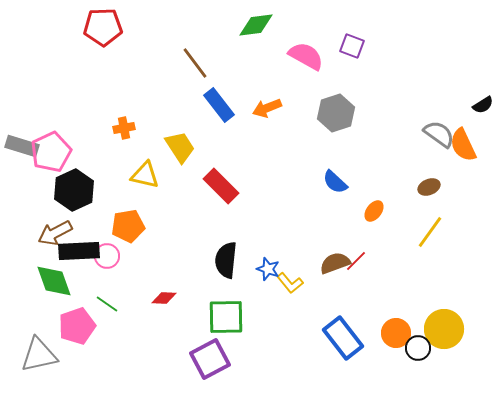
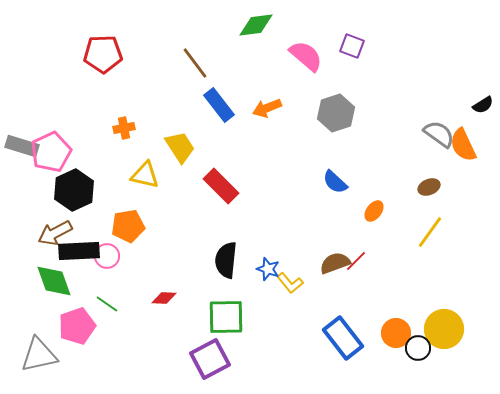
red pentagon at (103, 27): moved 27 px down
pink semicircle at (306, 56): rotated 12 degrees clockwise
